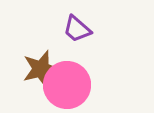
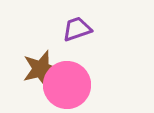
purple trapezoid: rotated 120 degrees clockwise
